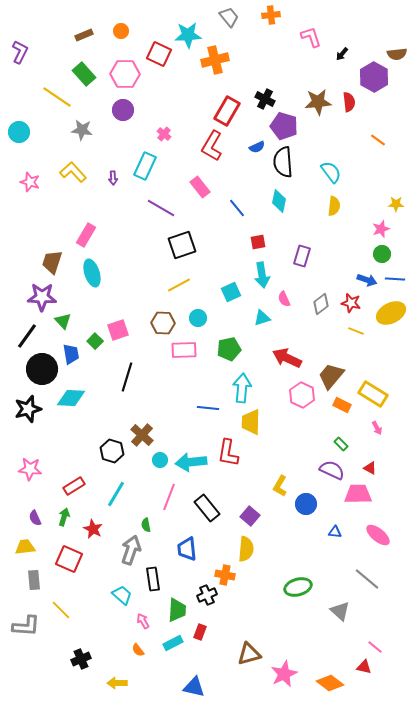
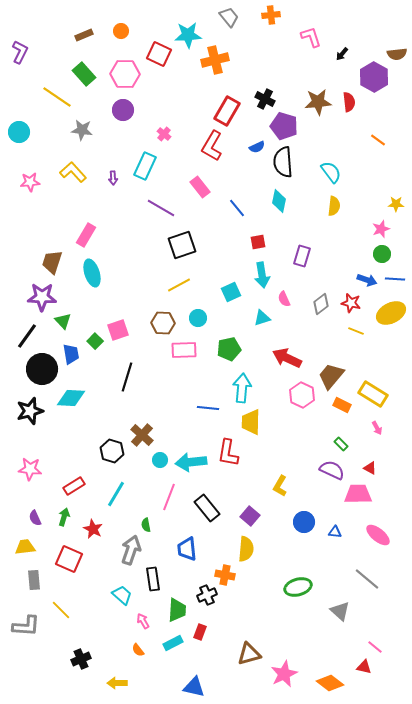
pink star at (30, 182): rotated 24 degrees counterclockwise
black star at (28, 409): moved 2 px right, 2 px down
blue circle at (306, 504): moved 2 px left, 18 px down
